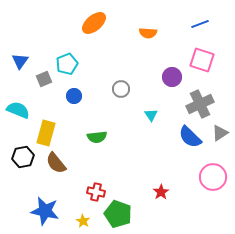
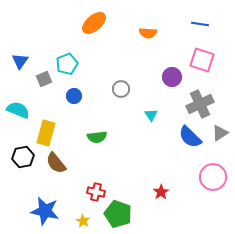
blue line: rotated 30 degrees clockwise
